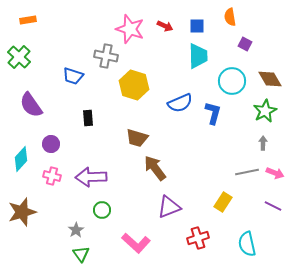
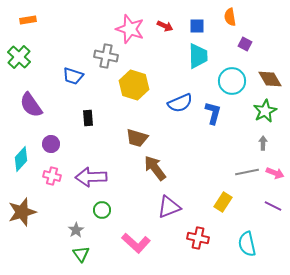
red cross: rotated 30 degrees clockwise
